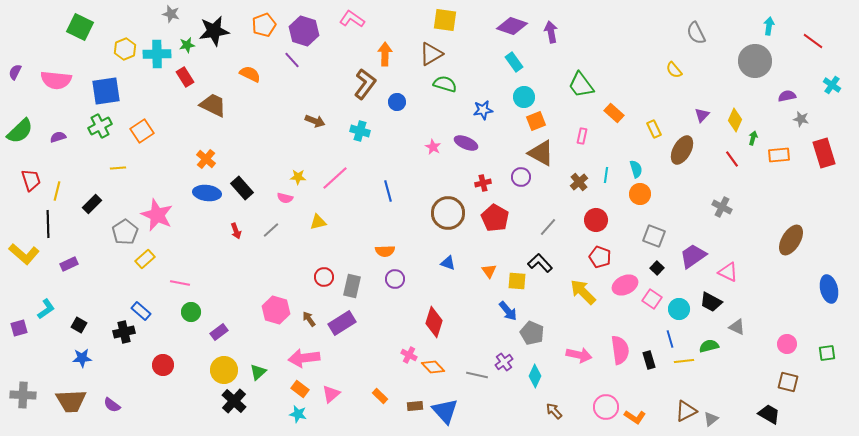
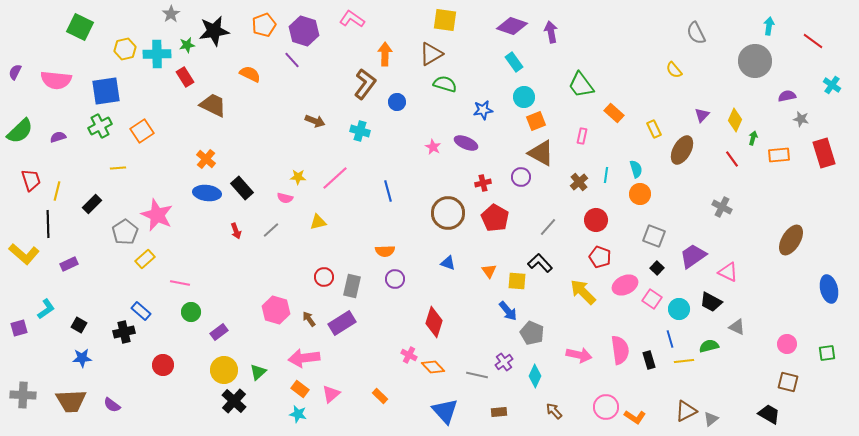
gray star at (171, 14): rotated 24 degrees clockwise
yellow hexagon at (125, 49): rotated 10 degrees clockwise
brown rectangle at (415, 406): moved 84 px right, 6 px down
